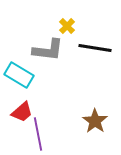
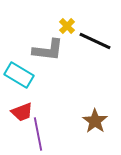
black line: moved 7 px up; rotated 16 degrees clockwise
red trapezoid: rotated 20 degrees clockwise
